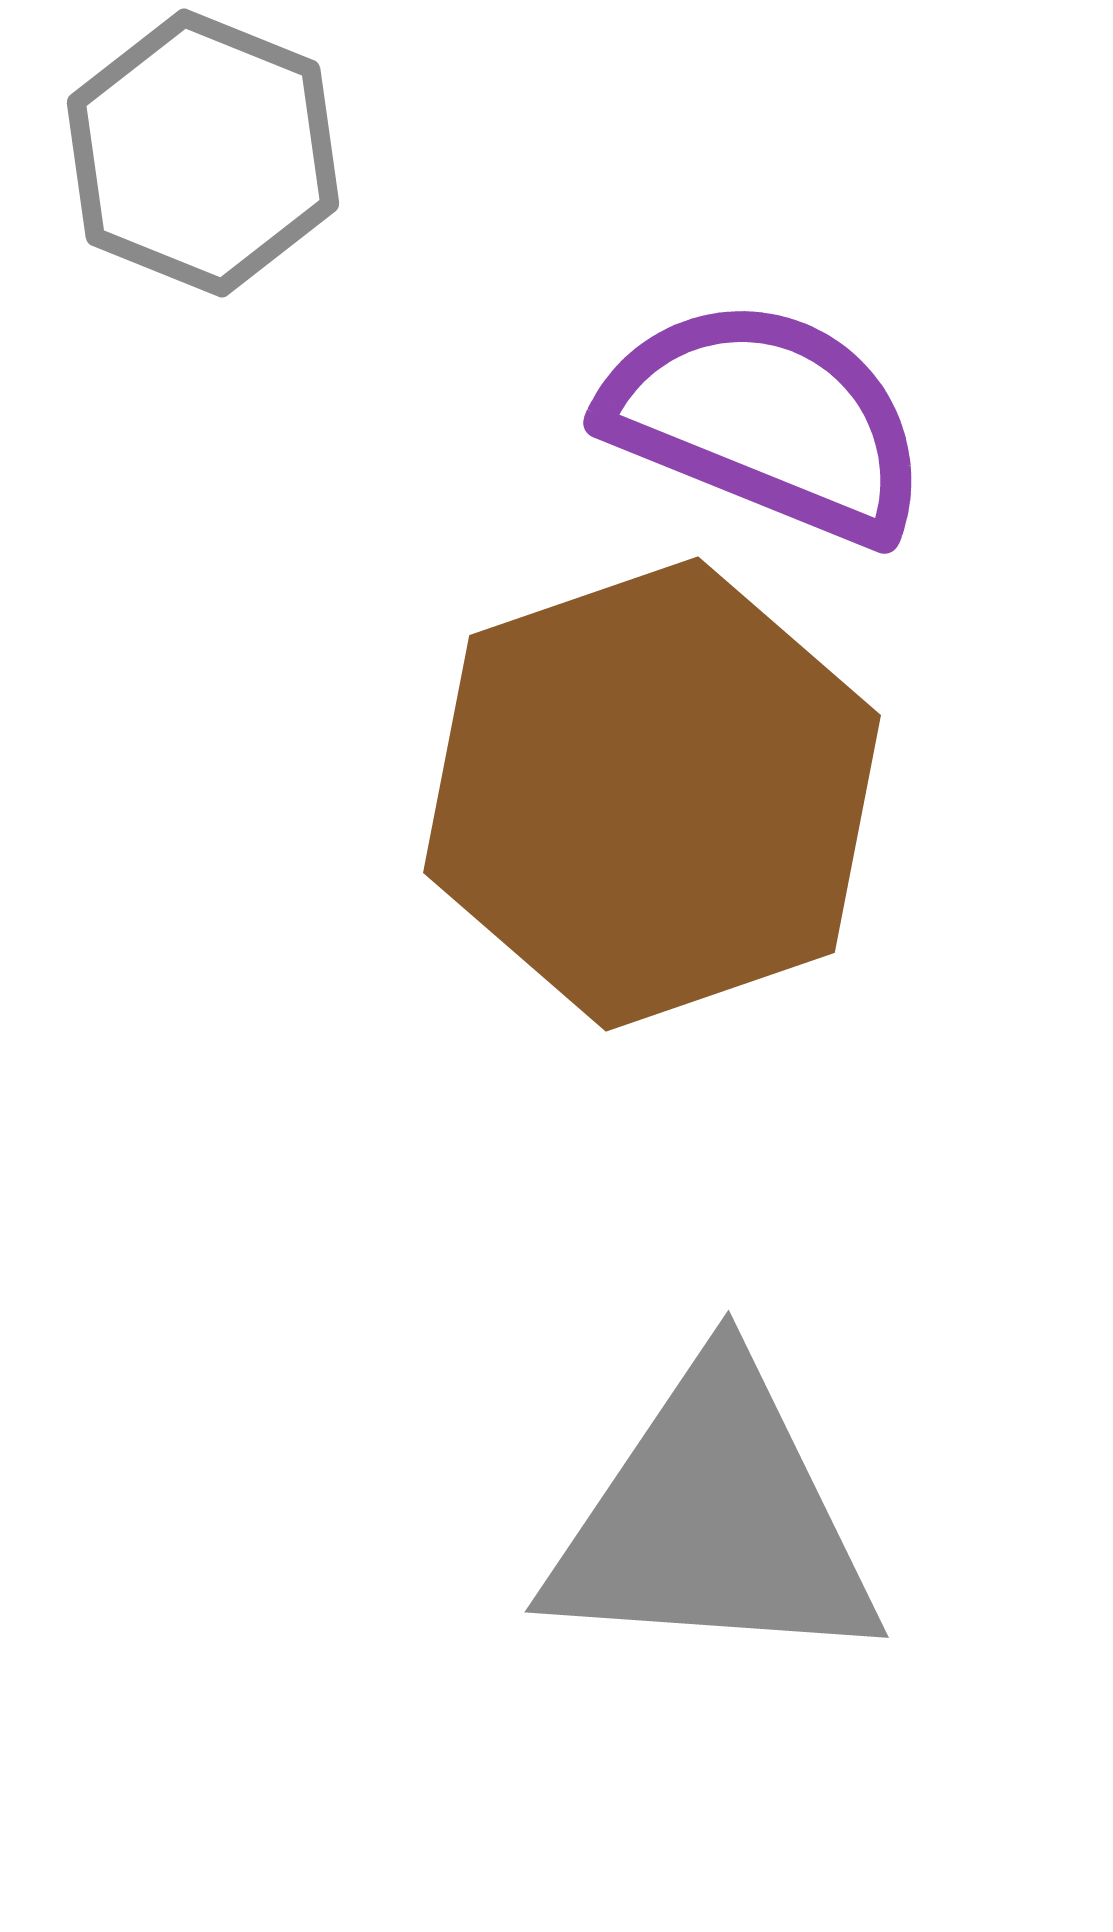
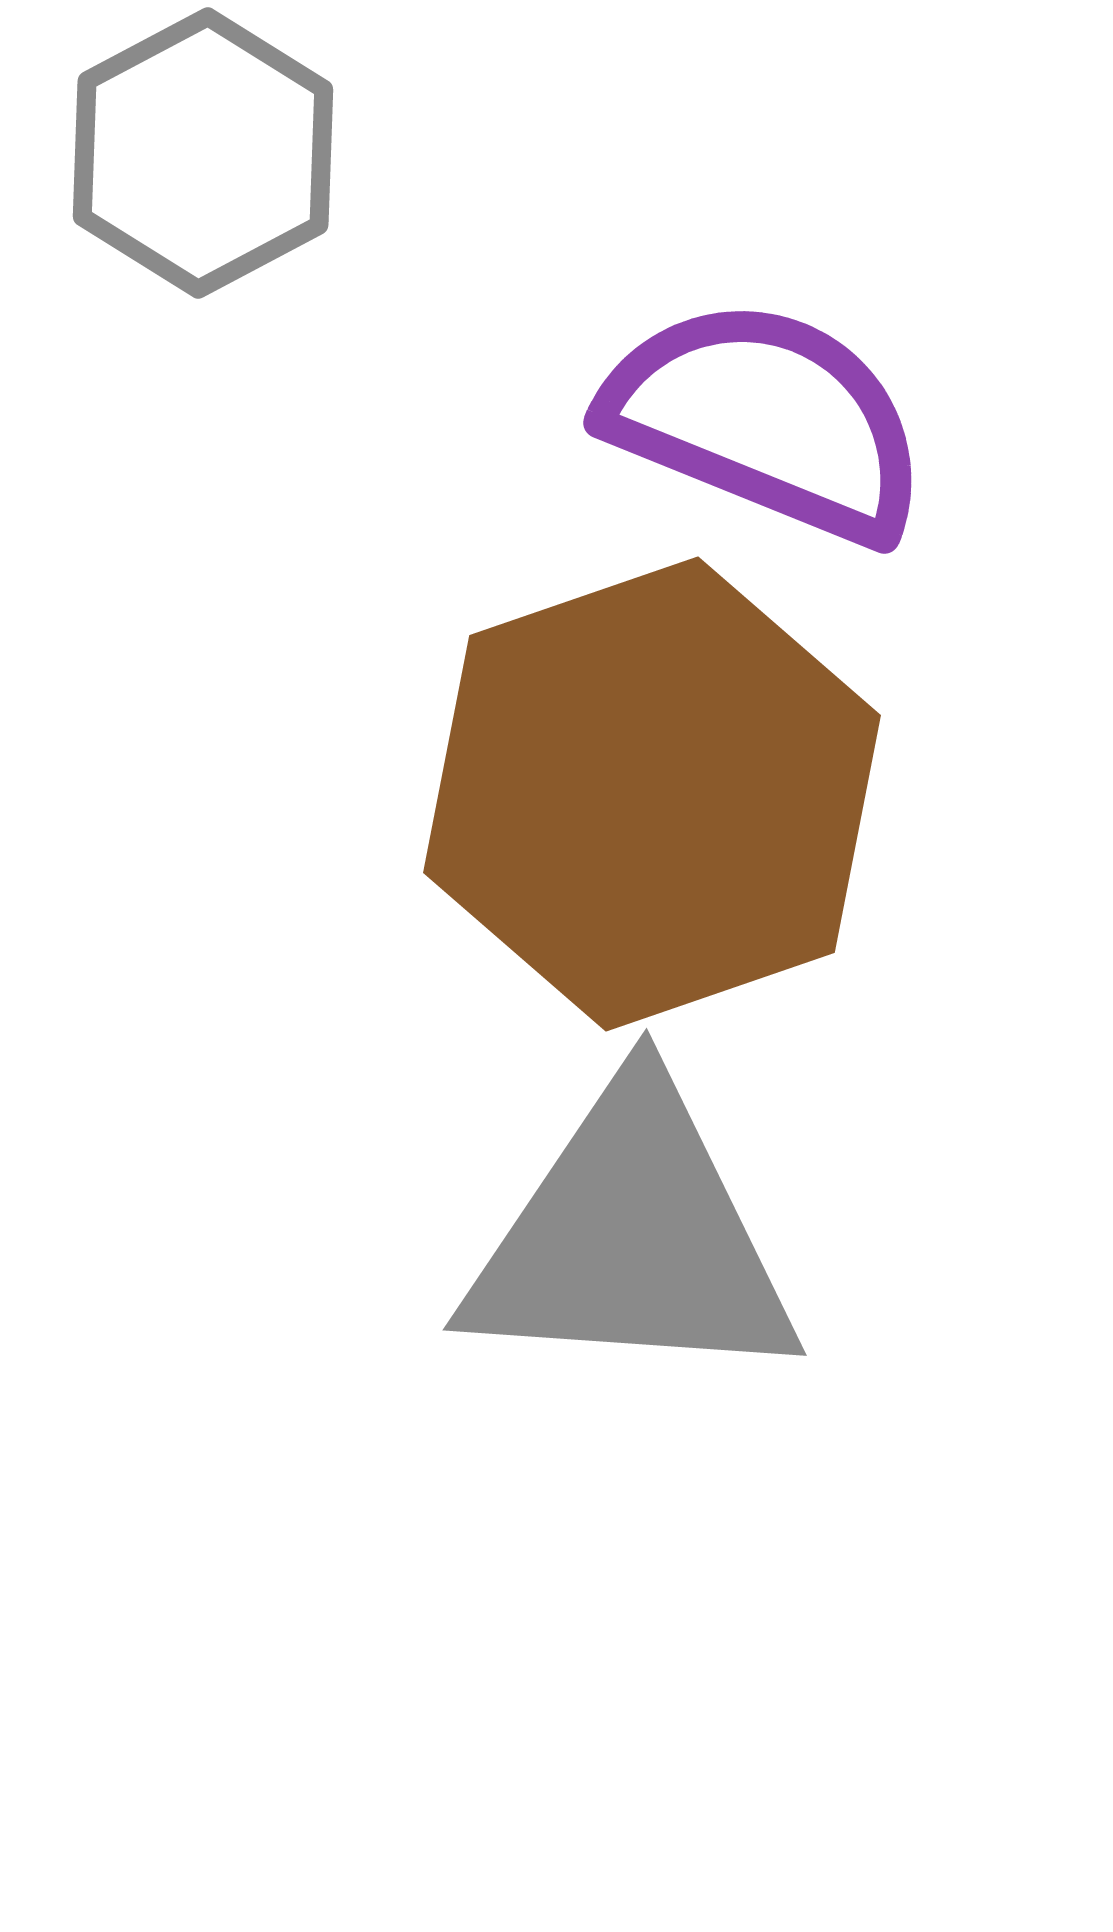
gray hexagon: rotated 10 degrees clockwise
gray triangle: moved 82 px left, 282 px up
